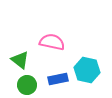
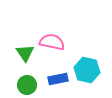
green triangle: moved 5 px right, 7 px up; rotated 18 degrees clockwise
